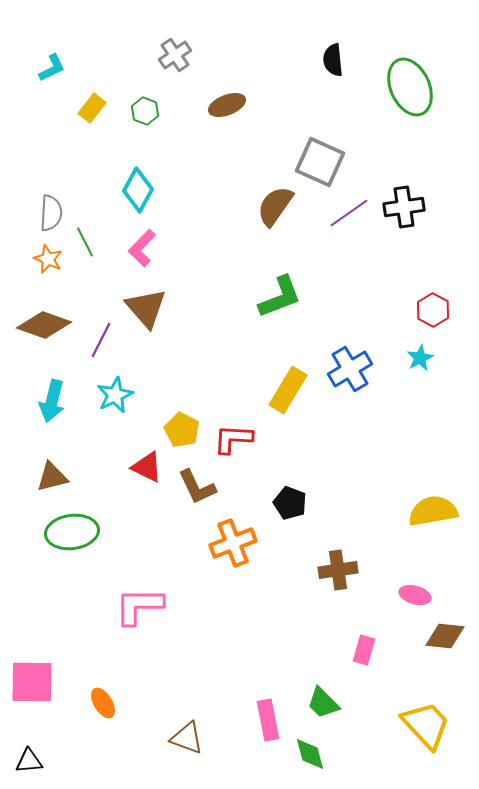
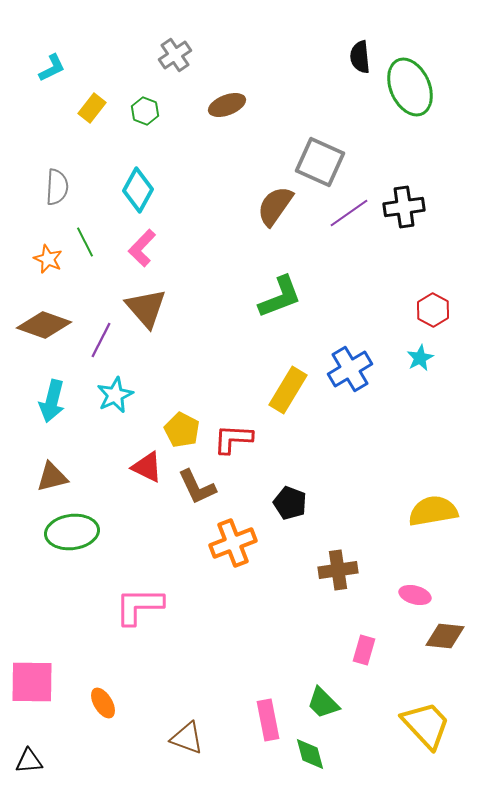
black semicircle at (333, 60): moved 27 px right, 3 px up
gray semicircle at (51, 213): moved 6 px right, 26 px up
